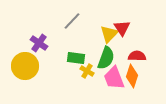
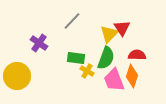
red semicircle: moved 1 px up
yellow circle: moved 8 px left, 10 px down
pink trapezoid: moved 2 px down
